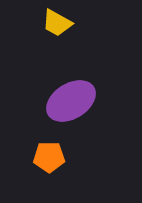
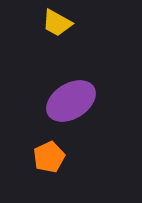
orange pentagon: rotated 24 degrees counterclockwise
